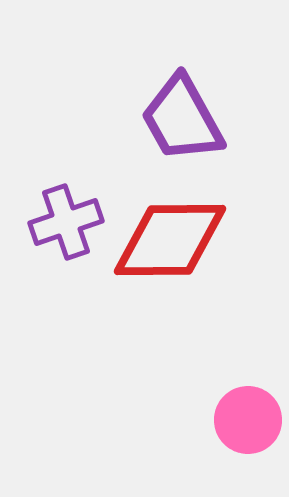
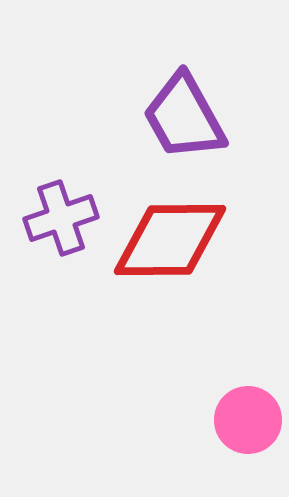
purple trapezoid: moved 2 px right, 2 px up
purple cross: moved 5 px left, 4 px up
